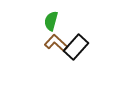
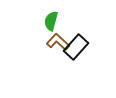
brown L-shape: moved 2 px right, 1 px up
